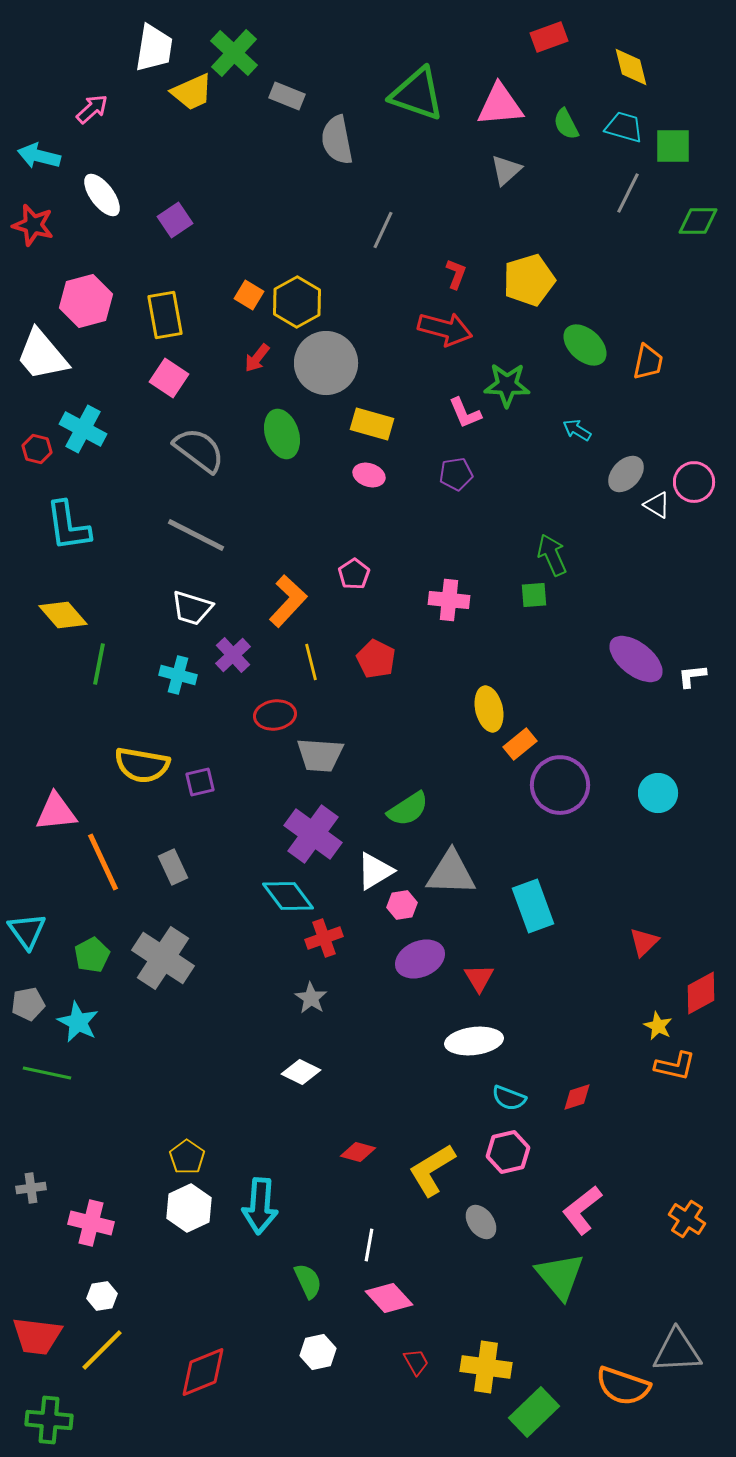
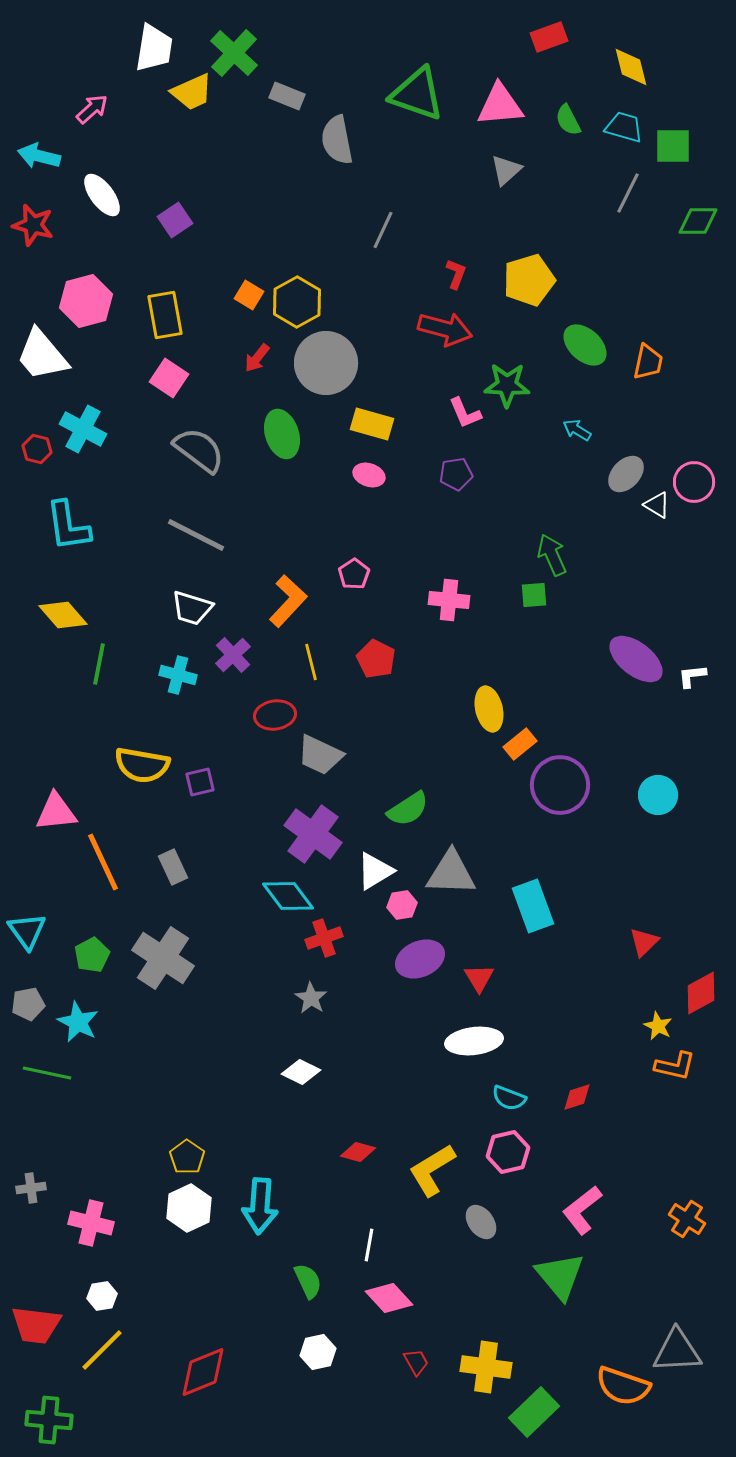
green semicircle at (566, 124): moved 2 px right, 4 px up
gray trapezoid at (320, 755): rotated 21 degrees clockwise
cyan circle at (658, 793): moved 2 px down
red trapezoid at (37, 1336): moved 1 px left, 11 px up
